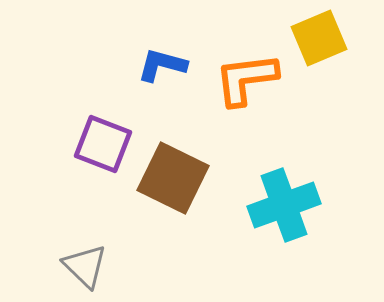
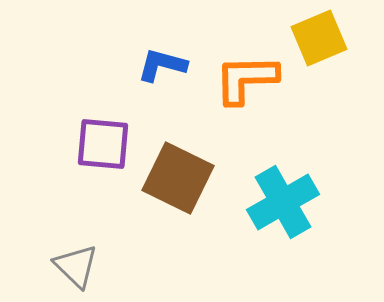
orange L-shape: rotated 6 degrees clockwise
purple square: rotated 16 degrees counterclockwise
brown square: moved 5 px right
cyan cross: moved 1 px left, 3 px up; rotated 10 degrees counterclockwise
gray triangle: moved 9 px left
